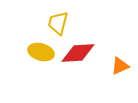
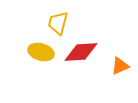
red diamond: moved 3 px right, 1 px up
